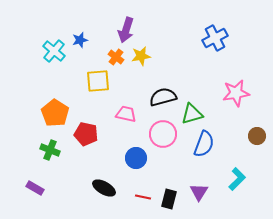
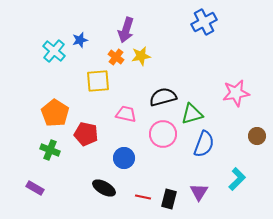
blue cross: moved 11 px left, 16 px up
blue circle: moved 12 px left
